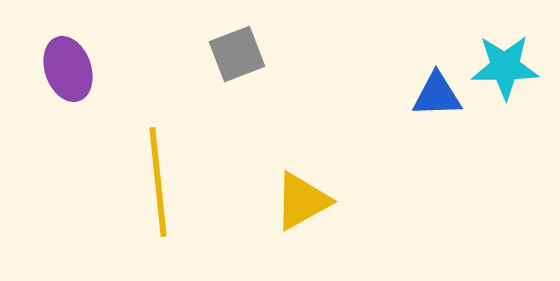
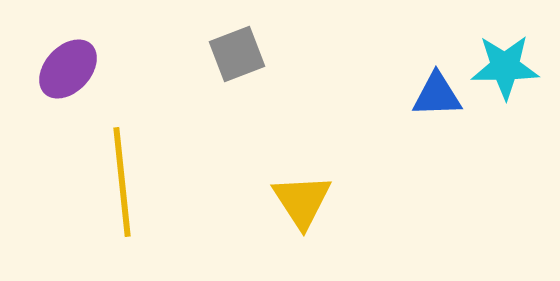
purple ellipse: rotated 62 degrees clockwise
yellow line: moved 36 px left
yellow triangle: rotated 34 degrees counterclockwise
